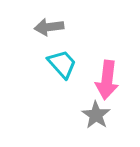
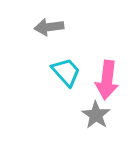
cyan trapezoid: moved 4 px right, 8 px down
